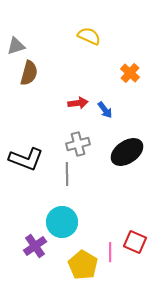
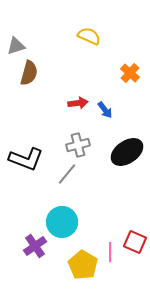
gray cross: moved 1 px down
gray line: rotated 40 degrees clockwise
